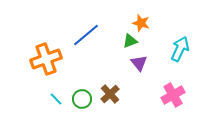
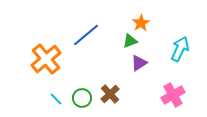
orange star: rotated 24 degrees clockwise
orange cross: rotated 20 degrees counterclockwise
purple triangle: rotated 36 degrees clockwise
green circle: moved 1 px up
